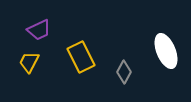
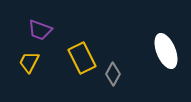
purple trapezoid: moved 1 px right; rotated 45 degrees clockwise
yellow rectangle: moved 1 px right, 1 px down
gray diamond: moved 11 px left, 2 px down
